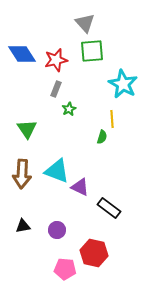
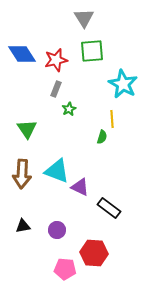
gray triangle: moved 1 px left, 5 px up; rotated 10 degrees clockwise
red hexagon: rotated 8 degrees counterclockwise
